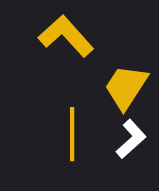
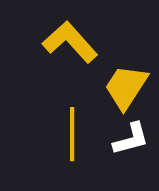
yellow L-shape: moved 4 px right, 6 px down
white L-shape: rotated 27 degrees clockwise
